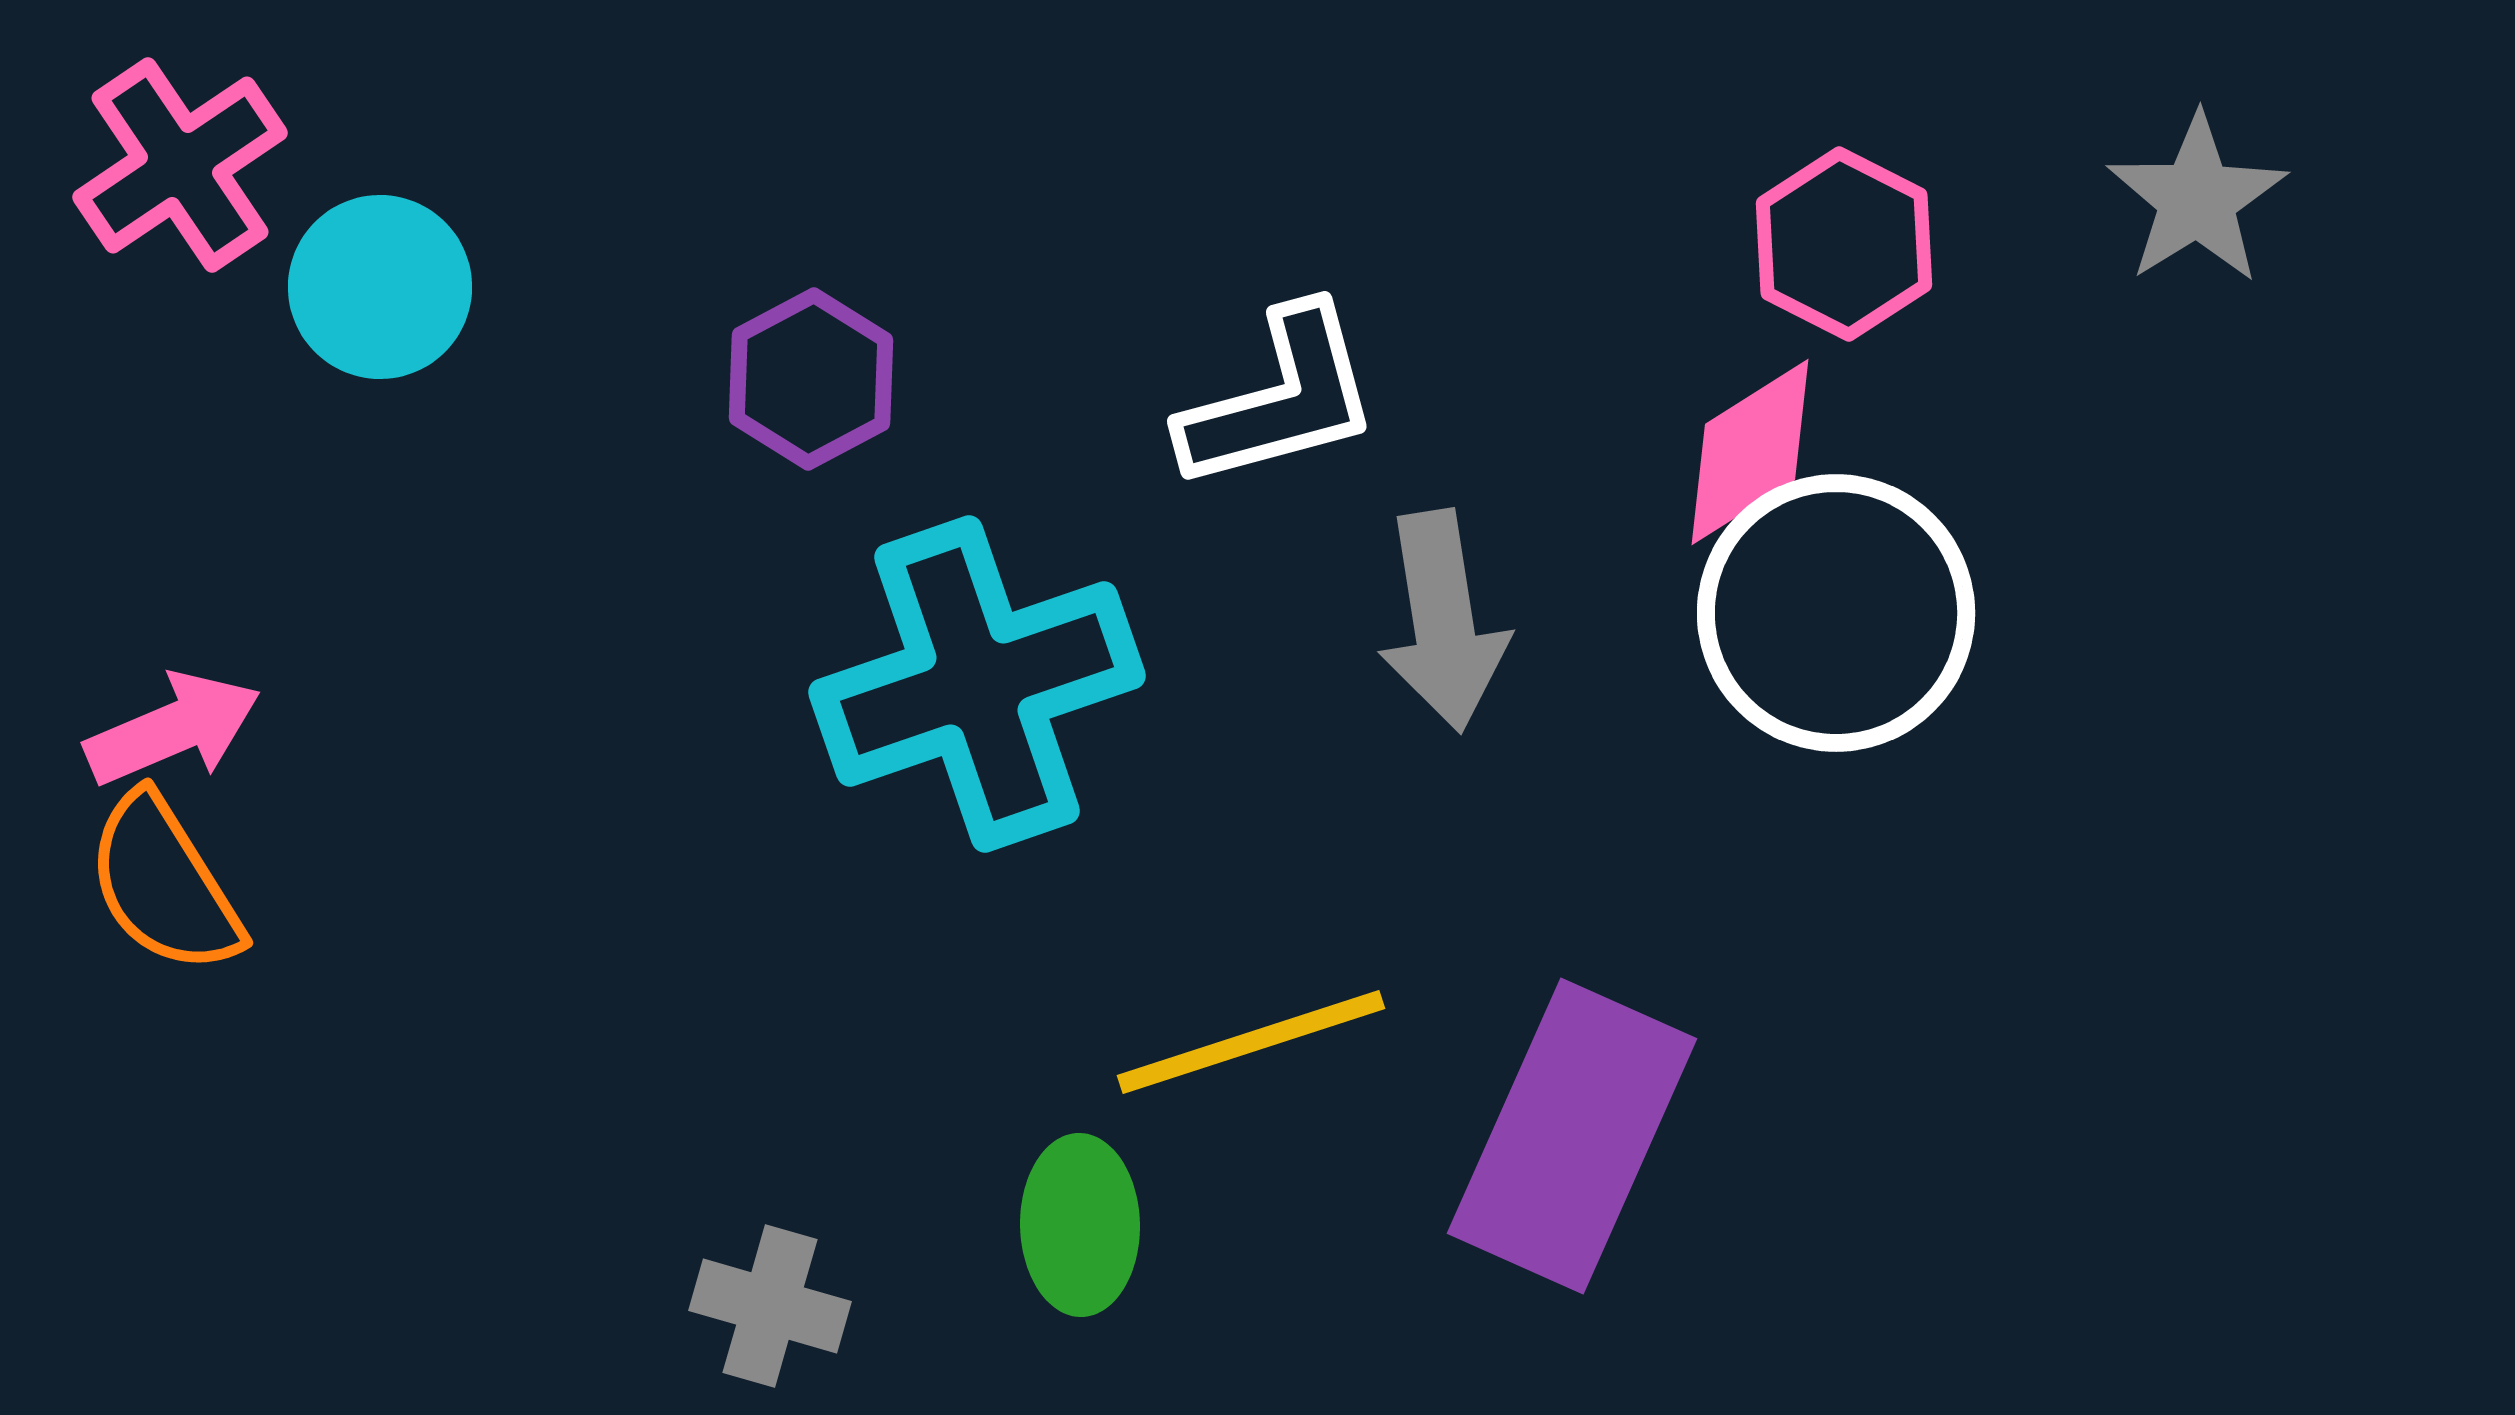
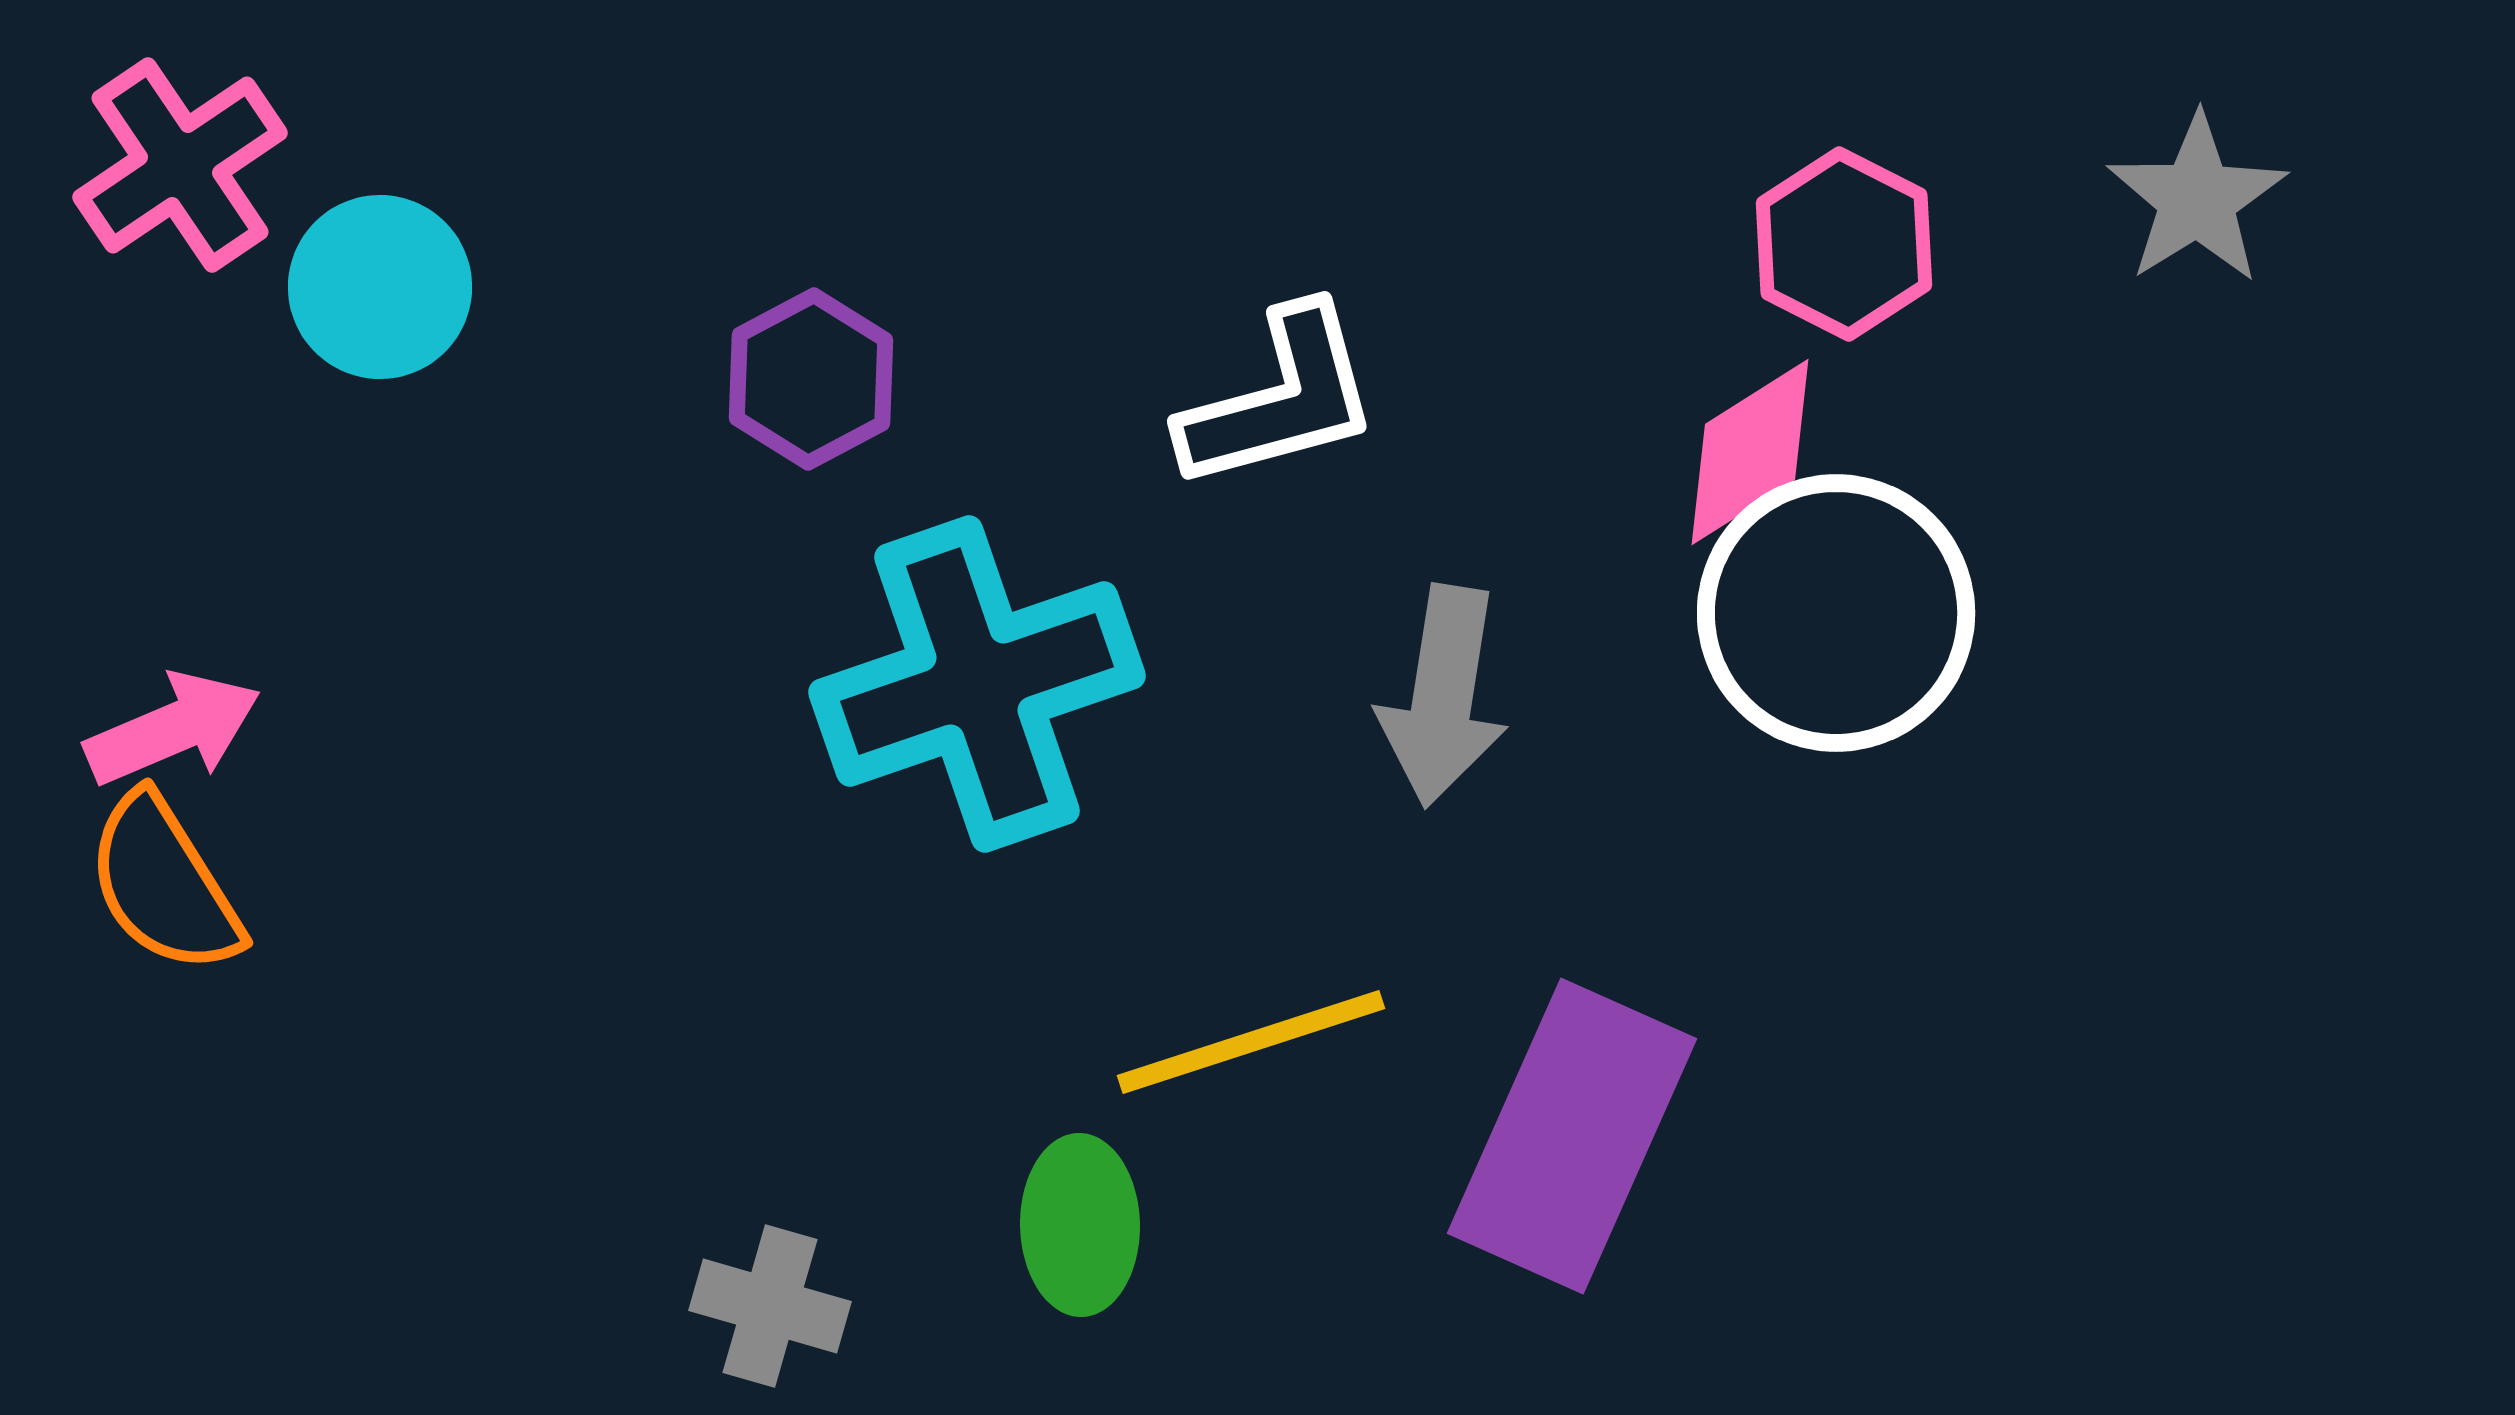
gray arrow: moved 75 px down; rotated 18 degrees clockwise
